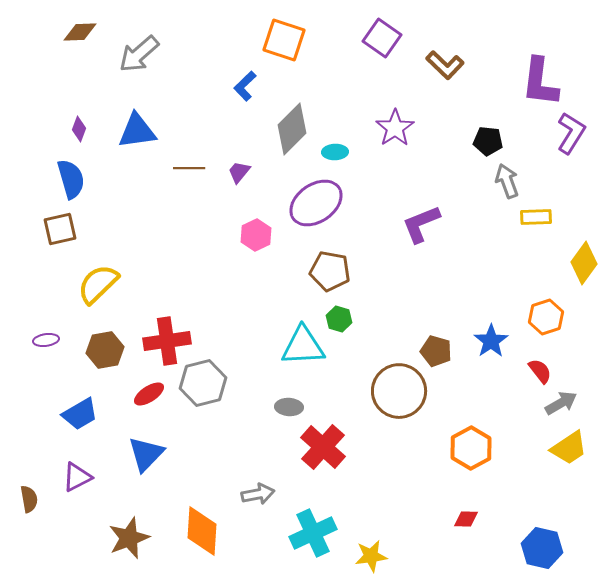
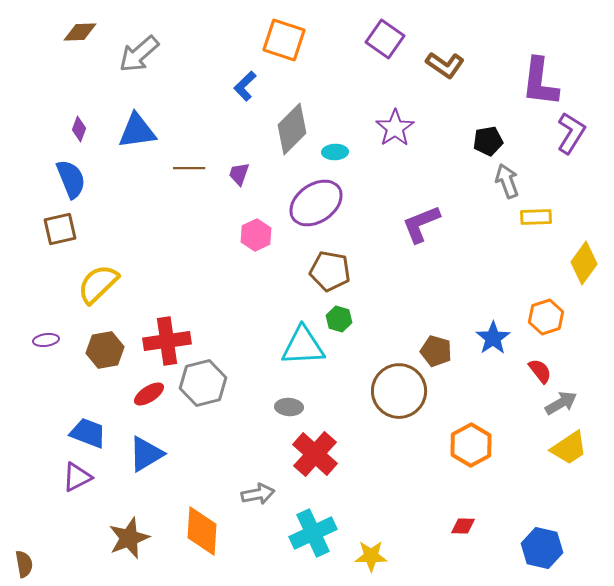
purple square at (382, 38): moved 3 px right, 1 px down
brown L-shape at (445, 65): rotated 9 degrees counterclockwise
black pentagon at (488, 141): rotated 16 degrees counterclockwise
purple trapezoid at (239, 172): moved 2 px down; rotated 20 degrees counterclockwise
blue semicircle at (71, 179): rotated 6 degrees counterclockwise
blue star at (491, 341): moved 2 px right, 3 px up
blue trapezoid at (80, 414): moved 8 px right, 19 px down; rotated 129 degrees counterclockwise
red cross at (323, 447): moved 8 px left, 7 px down
orange hexagon at (471, 448): moved 3 px up
blue triangle at (146, 454): rotated 15 degrees clockwise
brown semicircle at (29, 499): moved 5 px left, 65 px down
red diamond at (466, 519): moved 3 px left, 7 px down
yellow star at (371, 556): rotated 8 degrees clockwise
